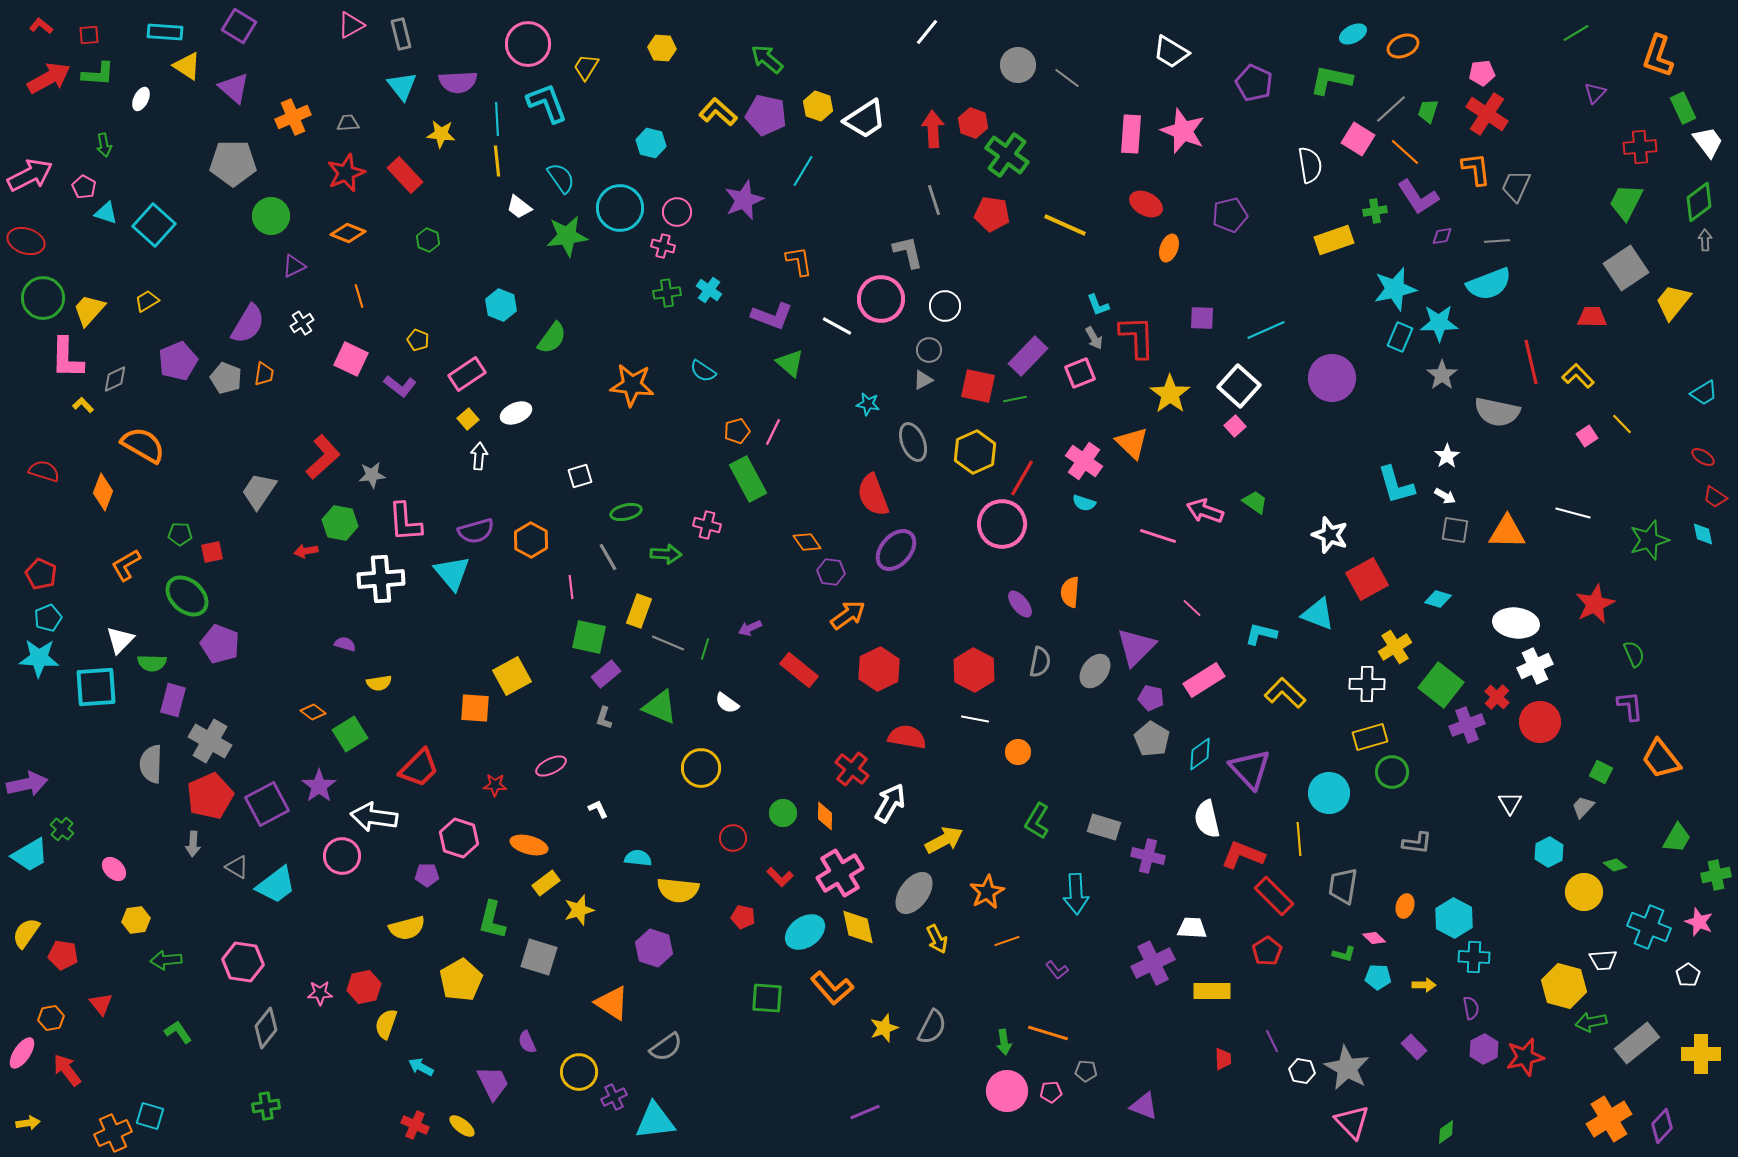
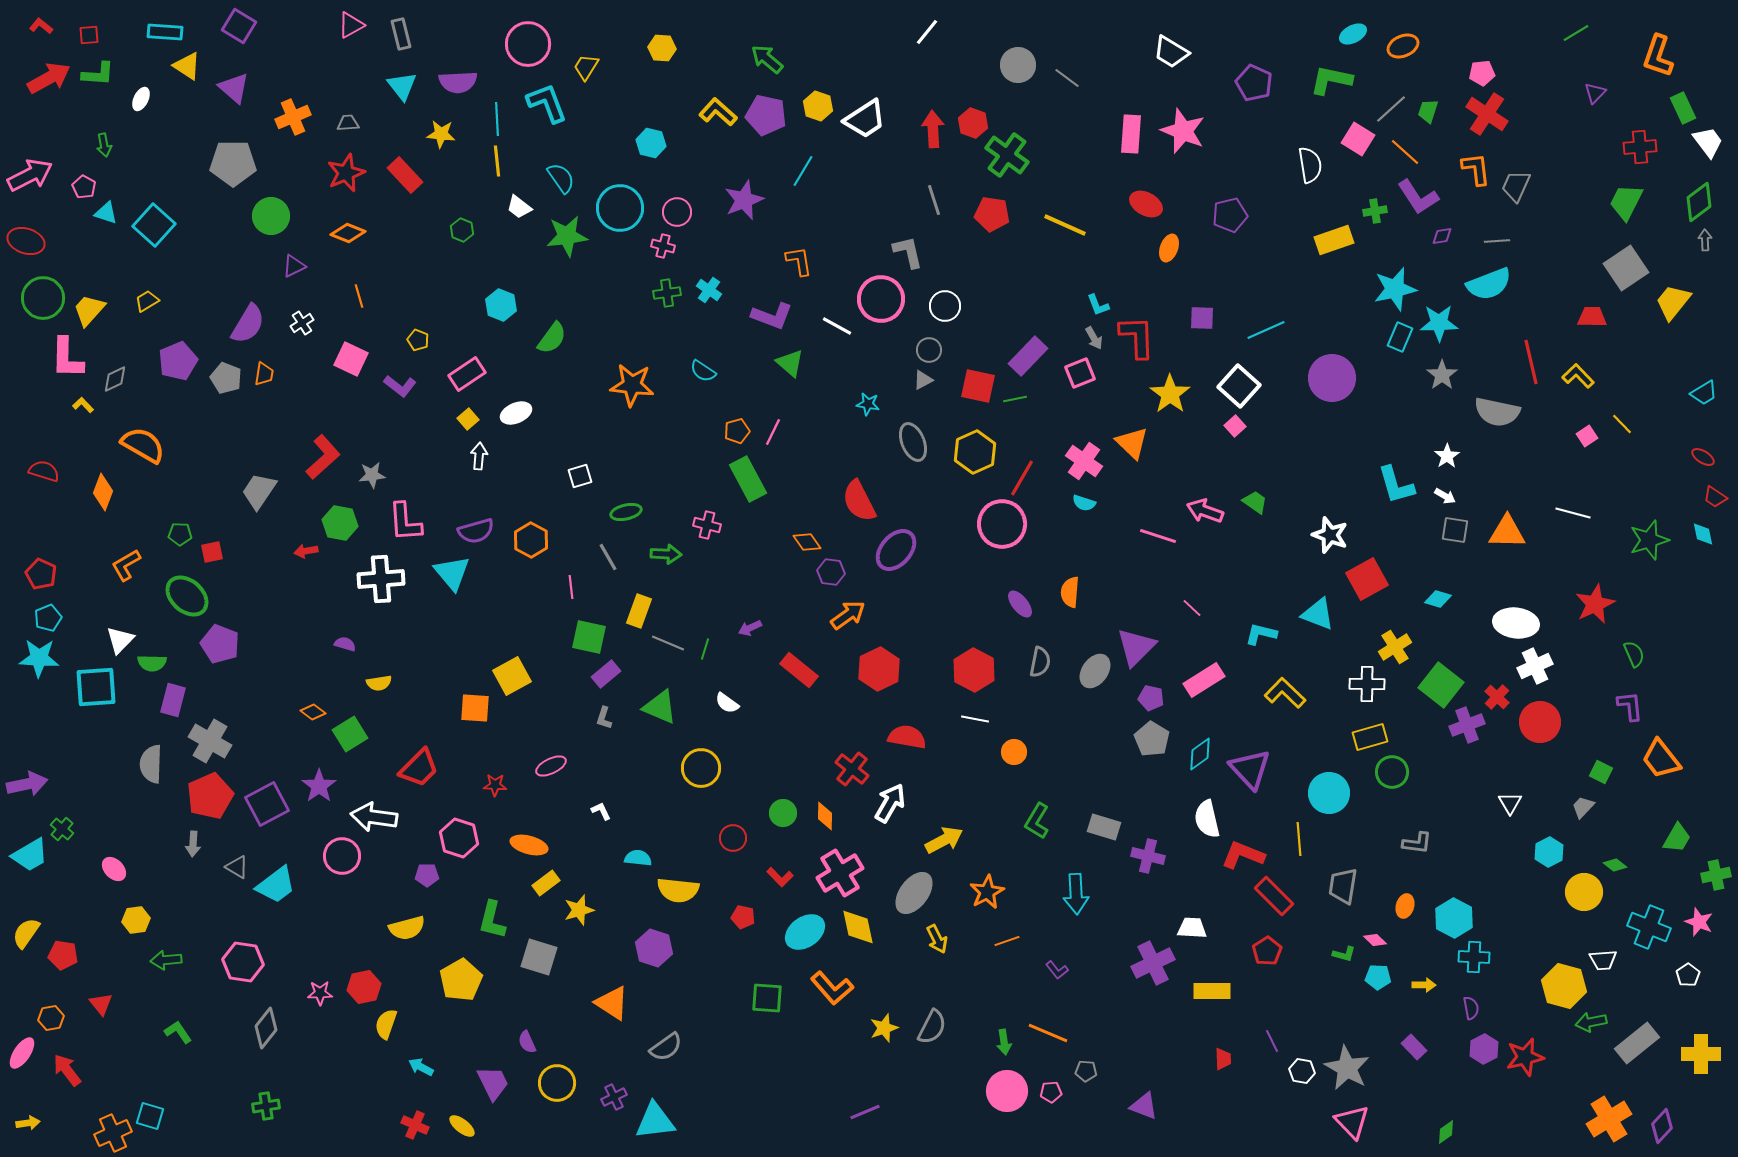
green hexagon at (428, 240): moved 34 px right, 10 px up
red semicircle at (873, 495): moved 14 px left, 6 px down; rotated 6 degrees counterclockwise
orange circle at (1018, 752): moved 4 px left
white L-shape at (598, 809): moved 3 px right, 2 px down
pink diamond at (1374, 938): moved 1 px right, 2 px down
orange line at (1048, 1033): rotated 6 degrees clockwise
yellow circle at (579, 1072): moved 22 px left, 11 px down
